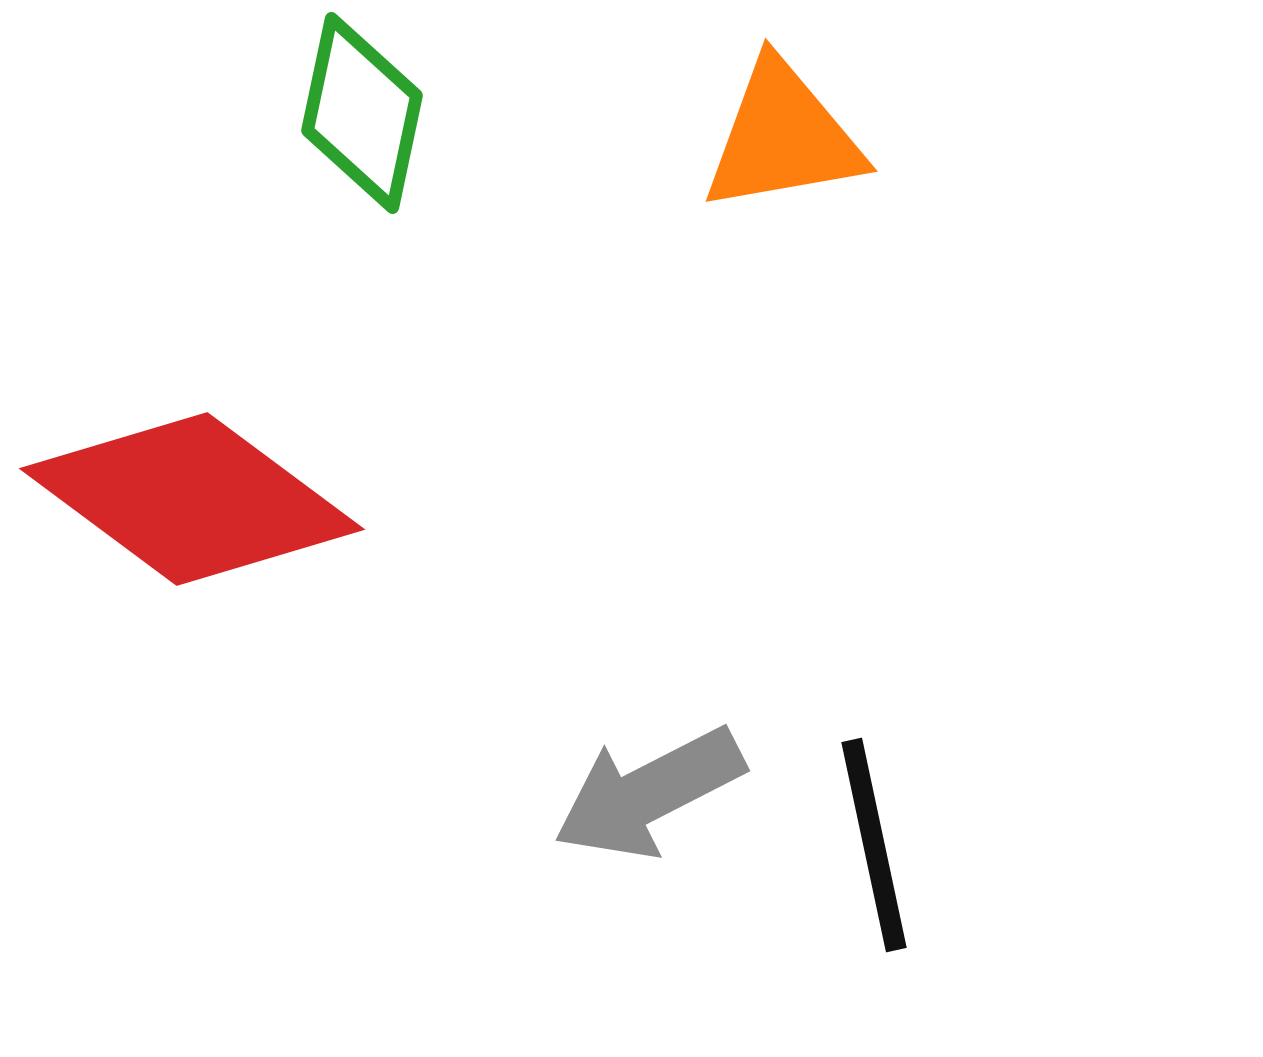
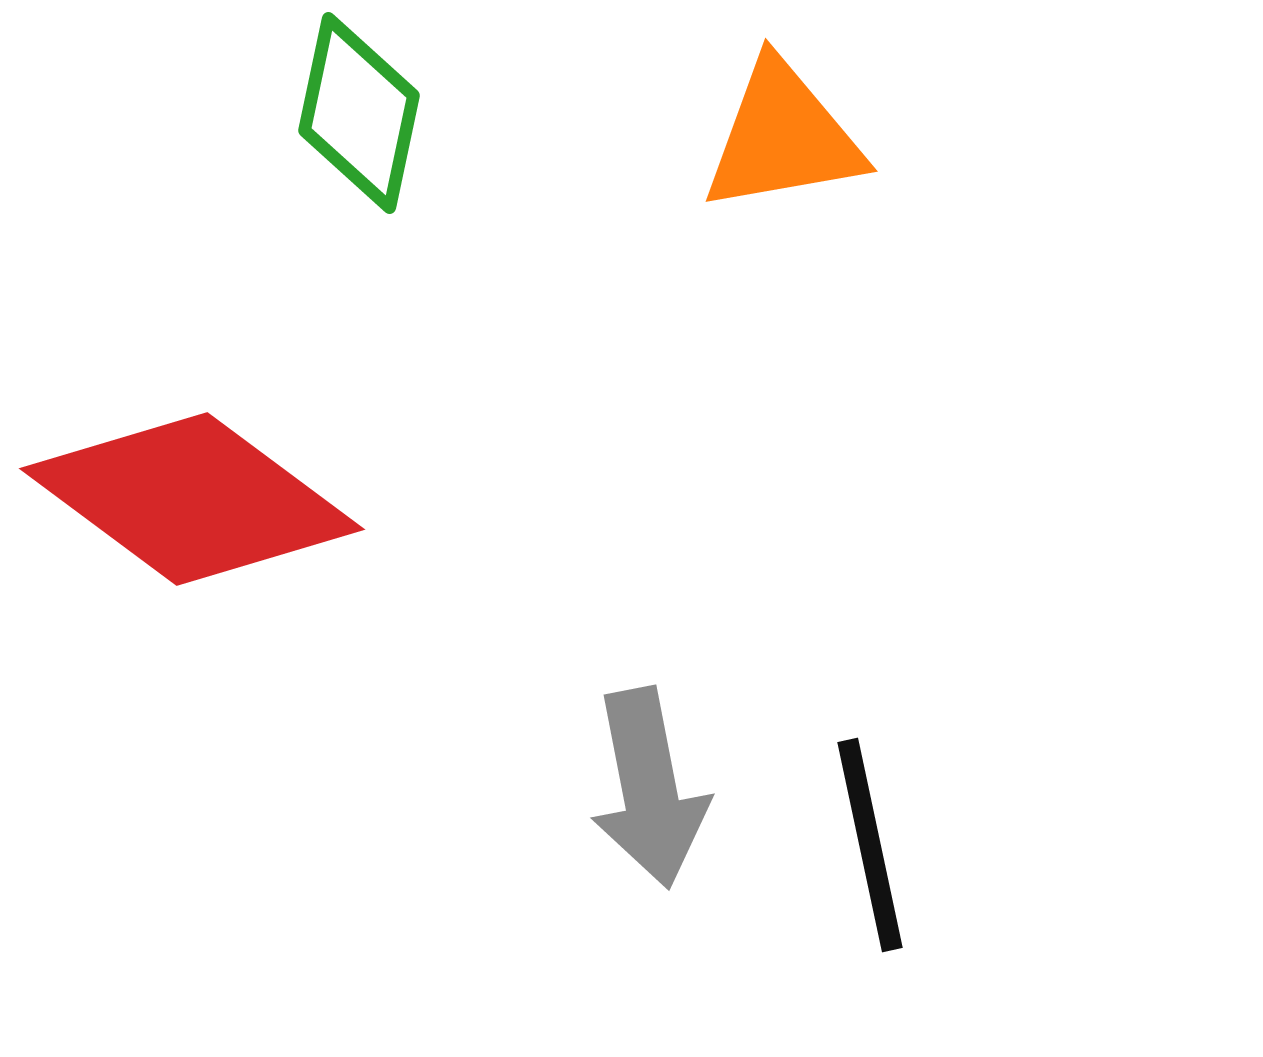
green diamond: moved 3 px left
gray arrow: moved 5 px up; rotated 74 degrees counterclockwise
black line: moved 4 px left
